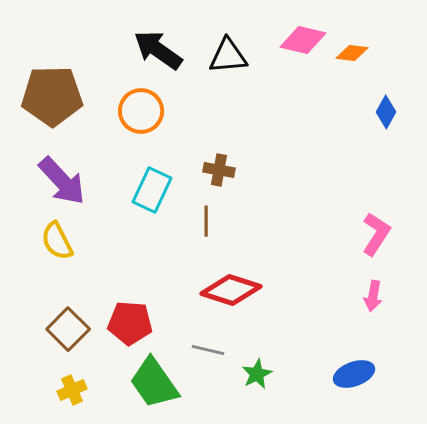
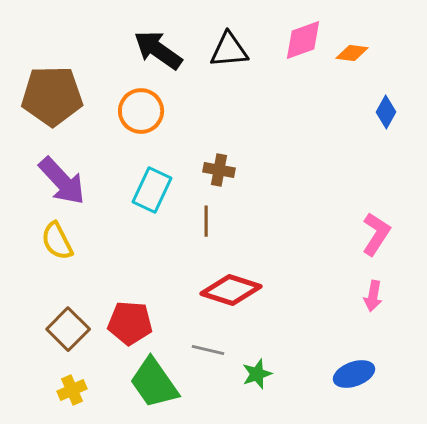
pink diamond: rotated 33 degrees counterclockwise
black triangle: moved 1 px right, 6 px up
green star: rotated 8 degrees clockwise
